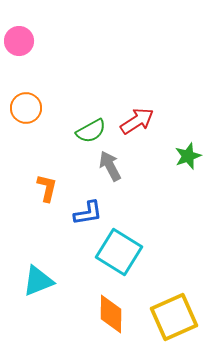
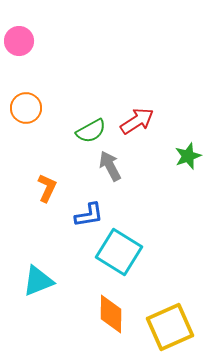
orange L-shape: rotated 12 degrees clockwise
blue L-shape: moved 1 px right, 2 px down
yellow square: moved 4 px left, 10 px down
